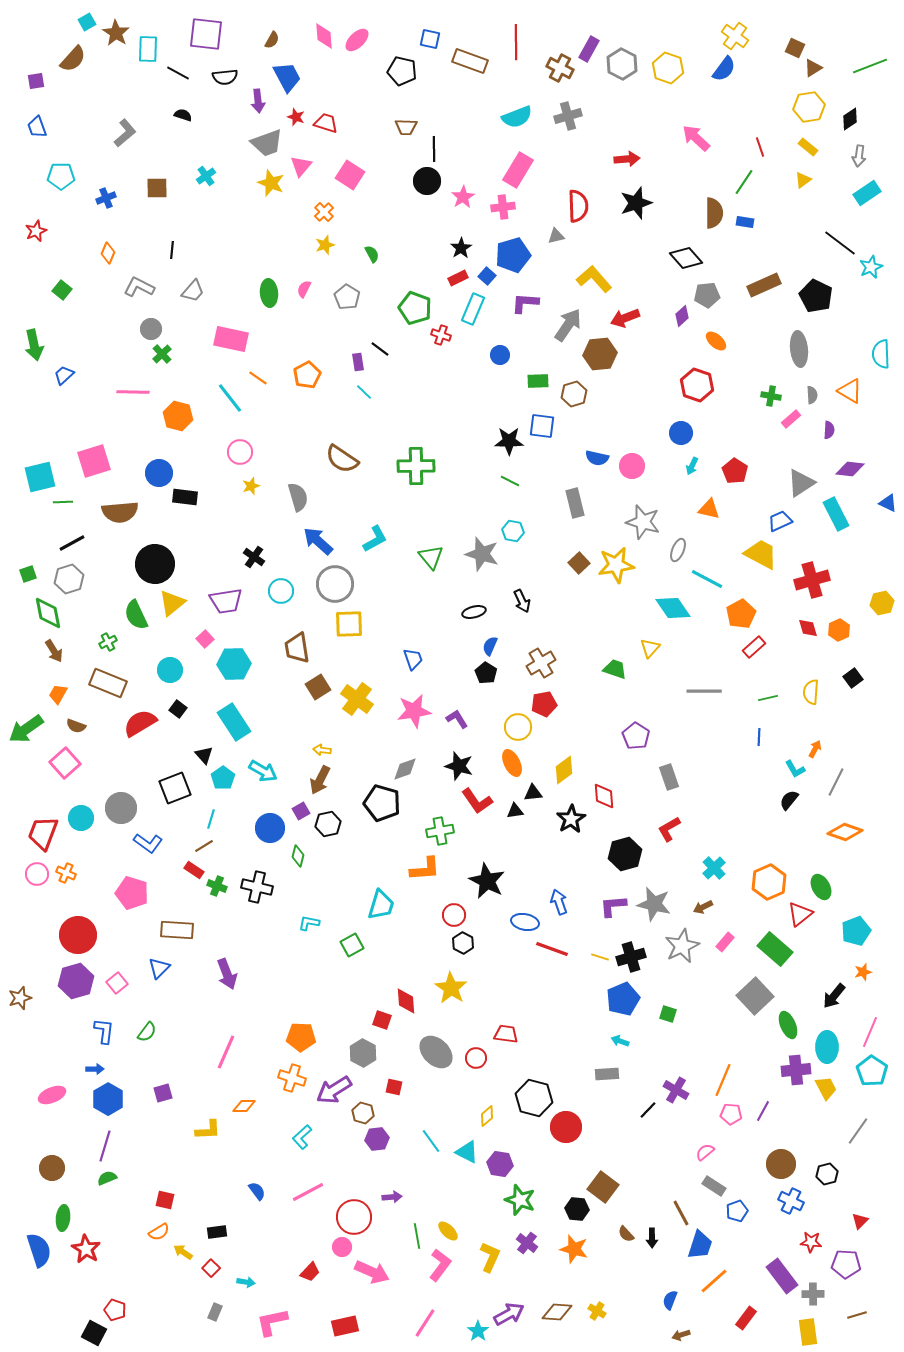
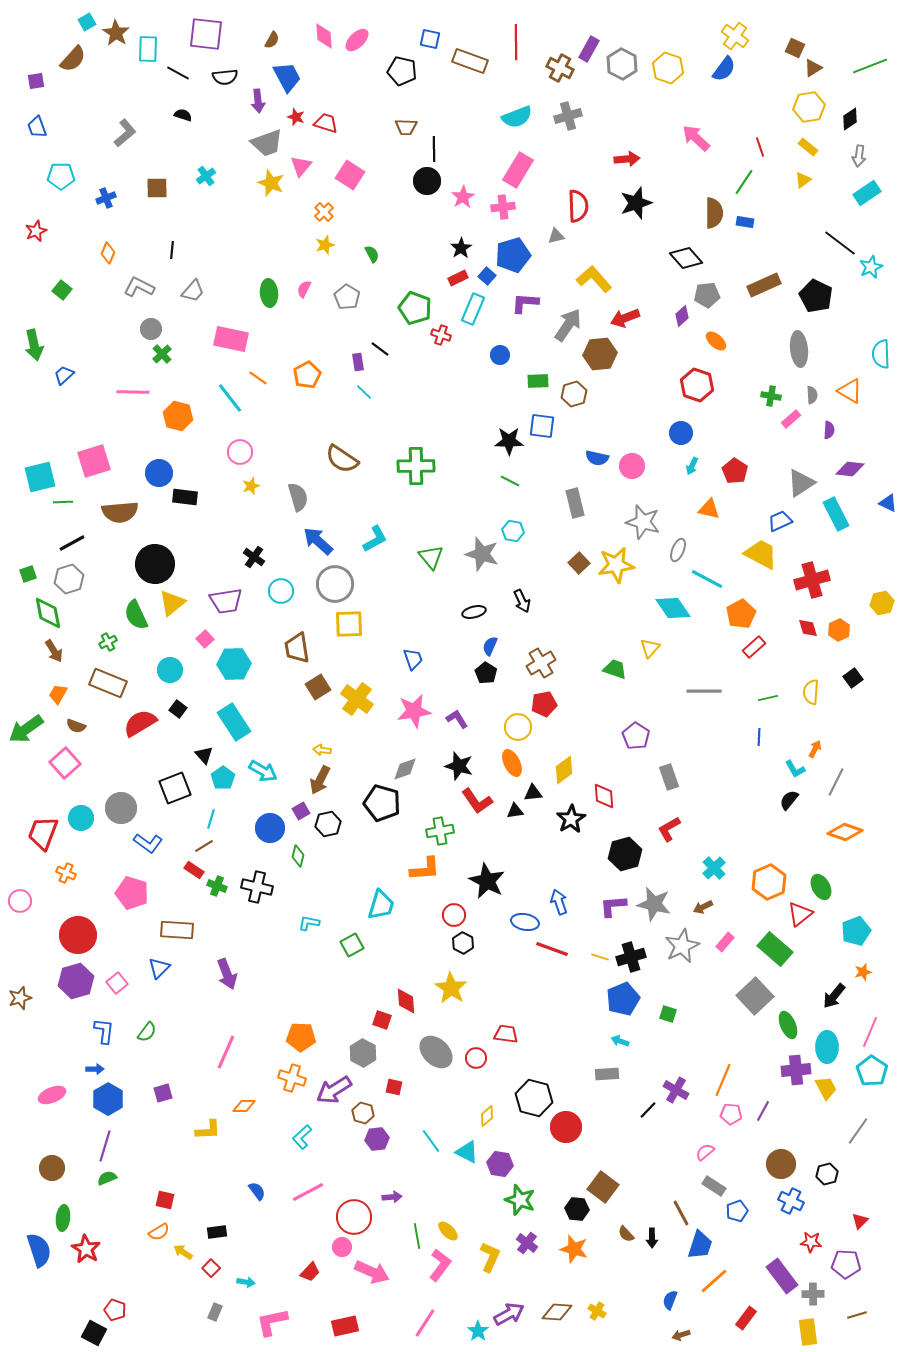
pink circle at (37, 874): moved 17 px left, 27 px down
